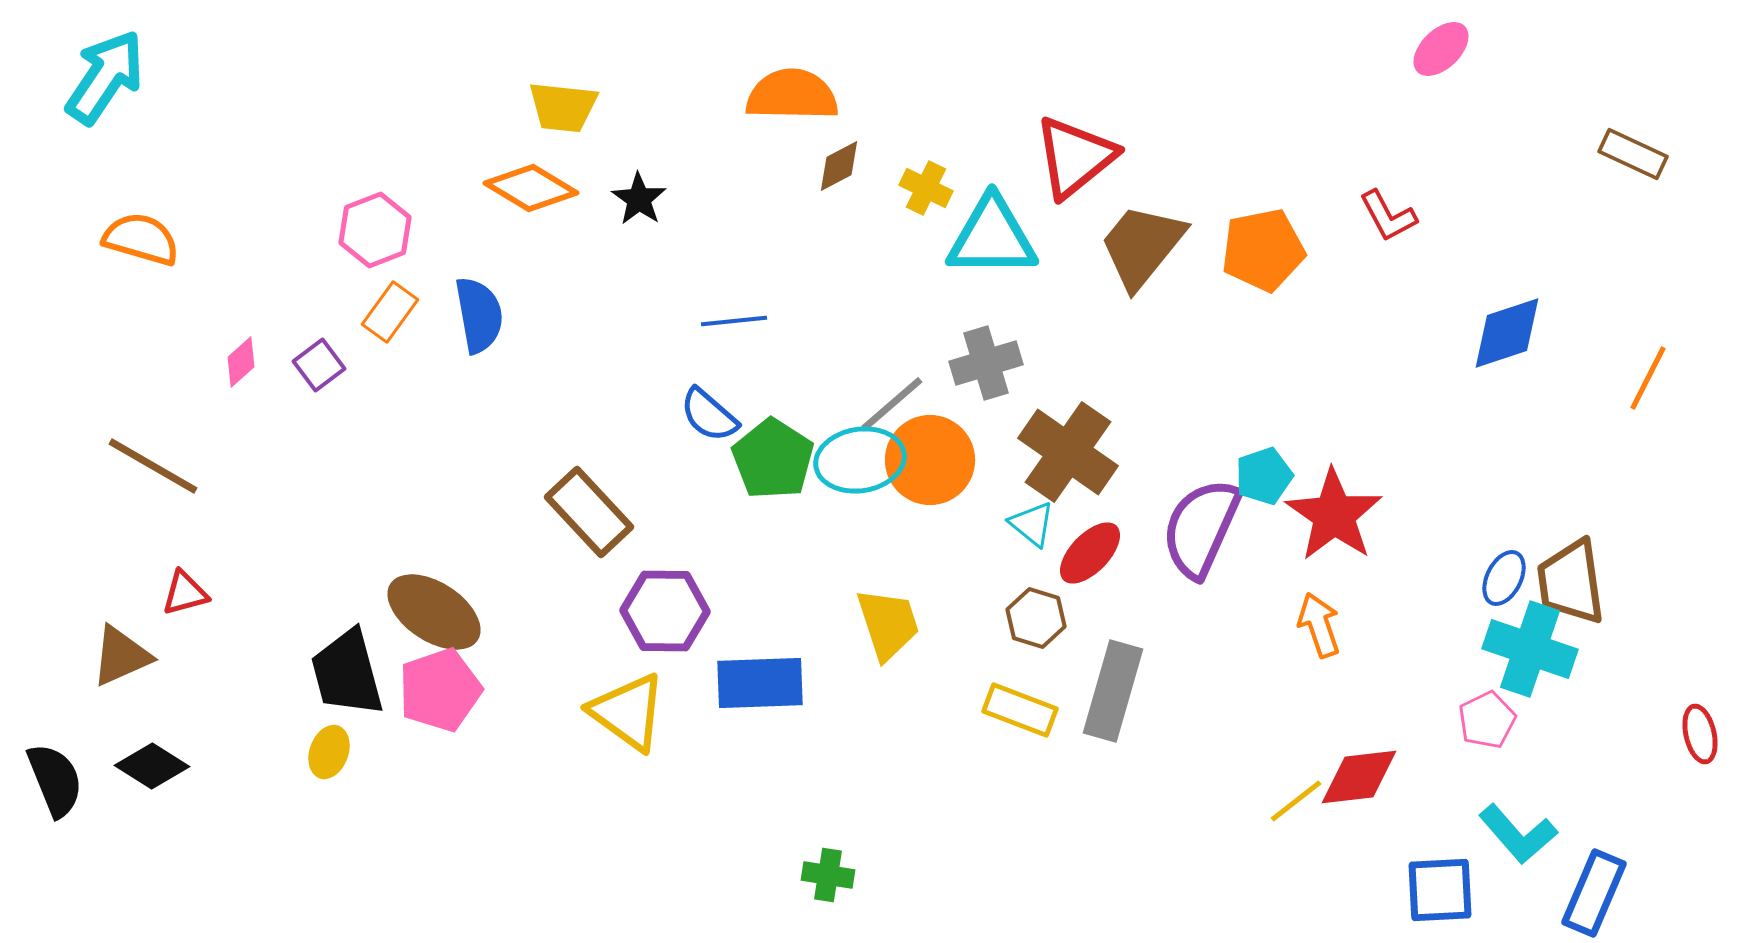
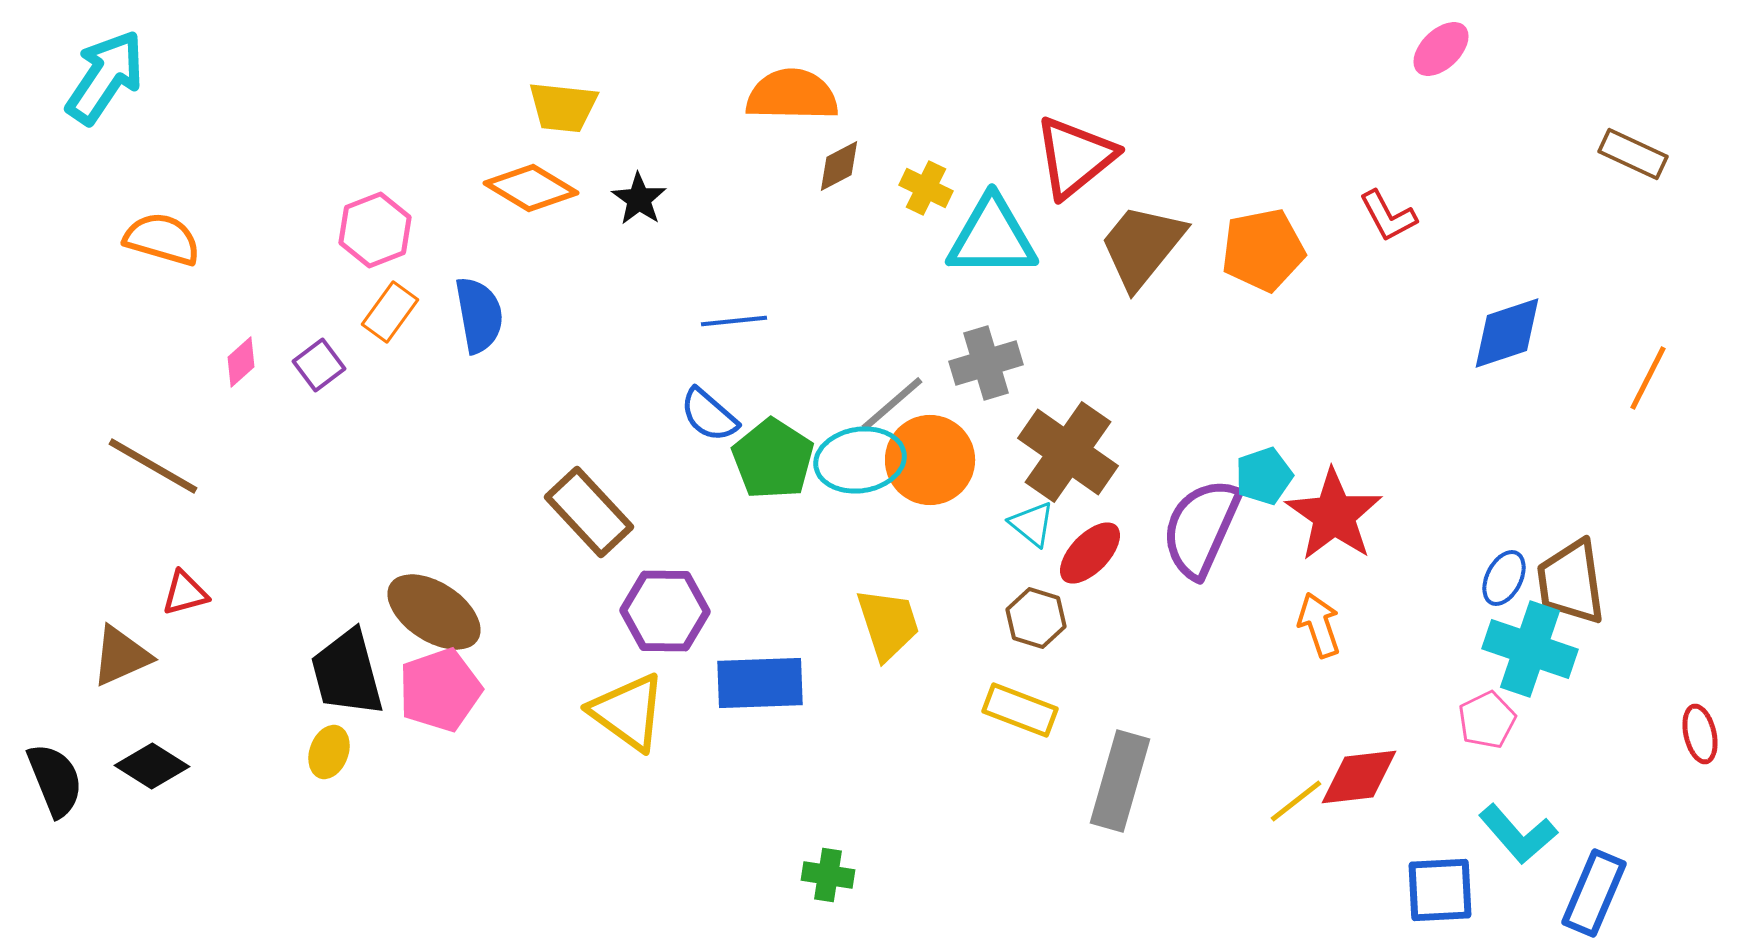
orange semicircle at (141, 239): moved 21 px right
gray rectangle at (1113, 691): moved 7 px right, 90 px down
